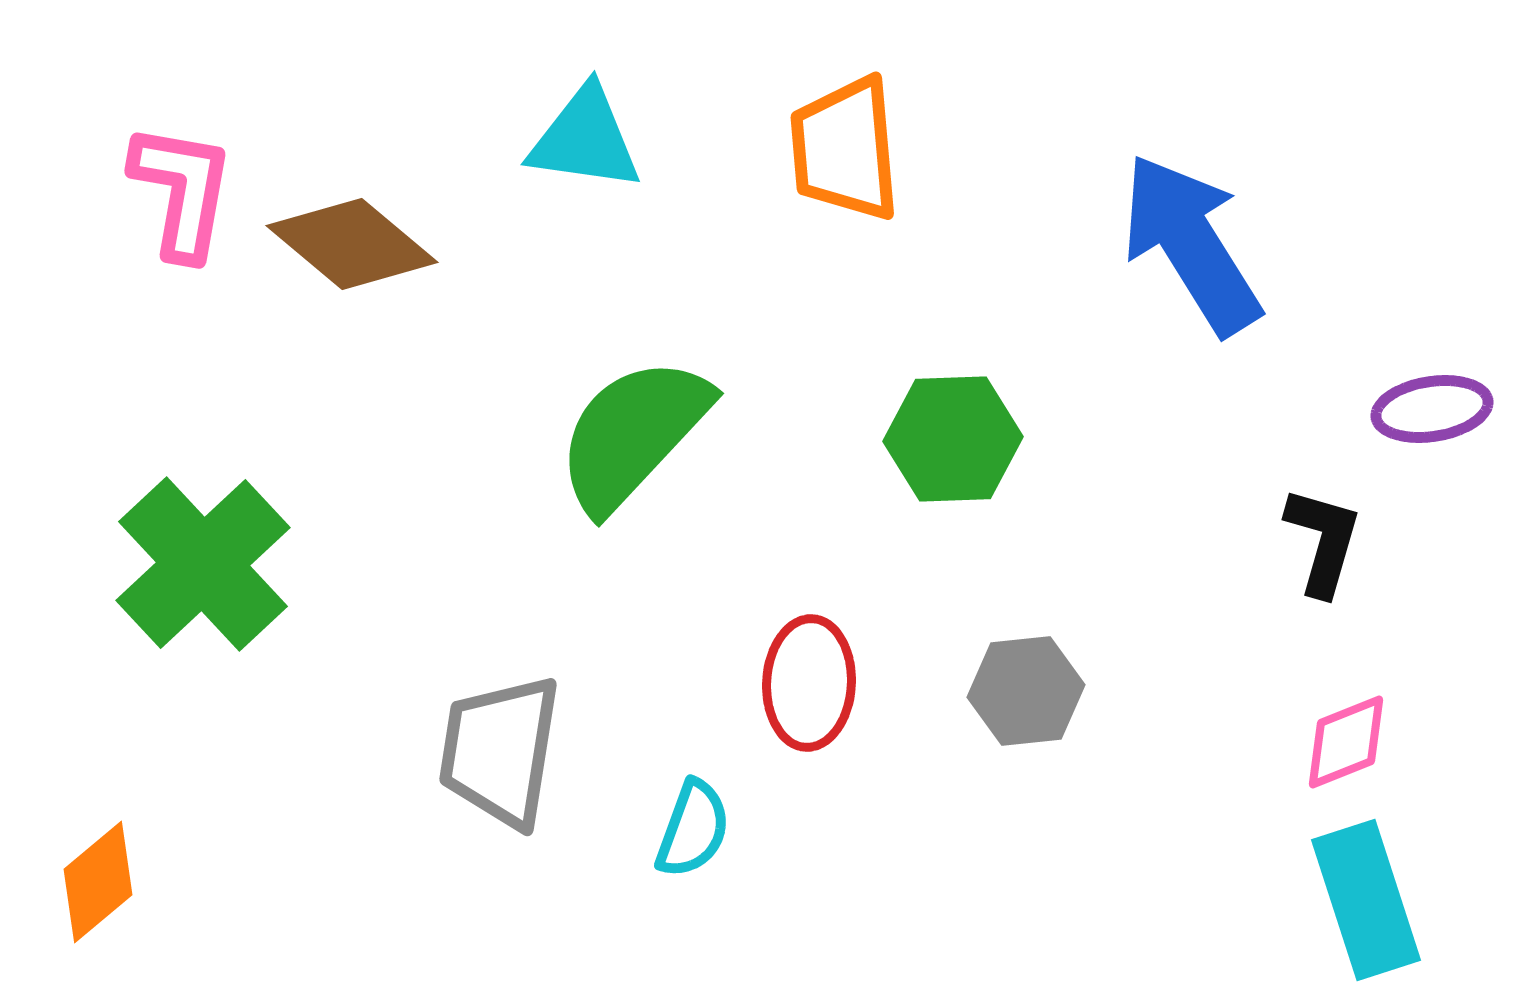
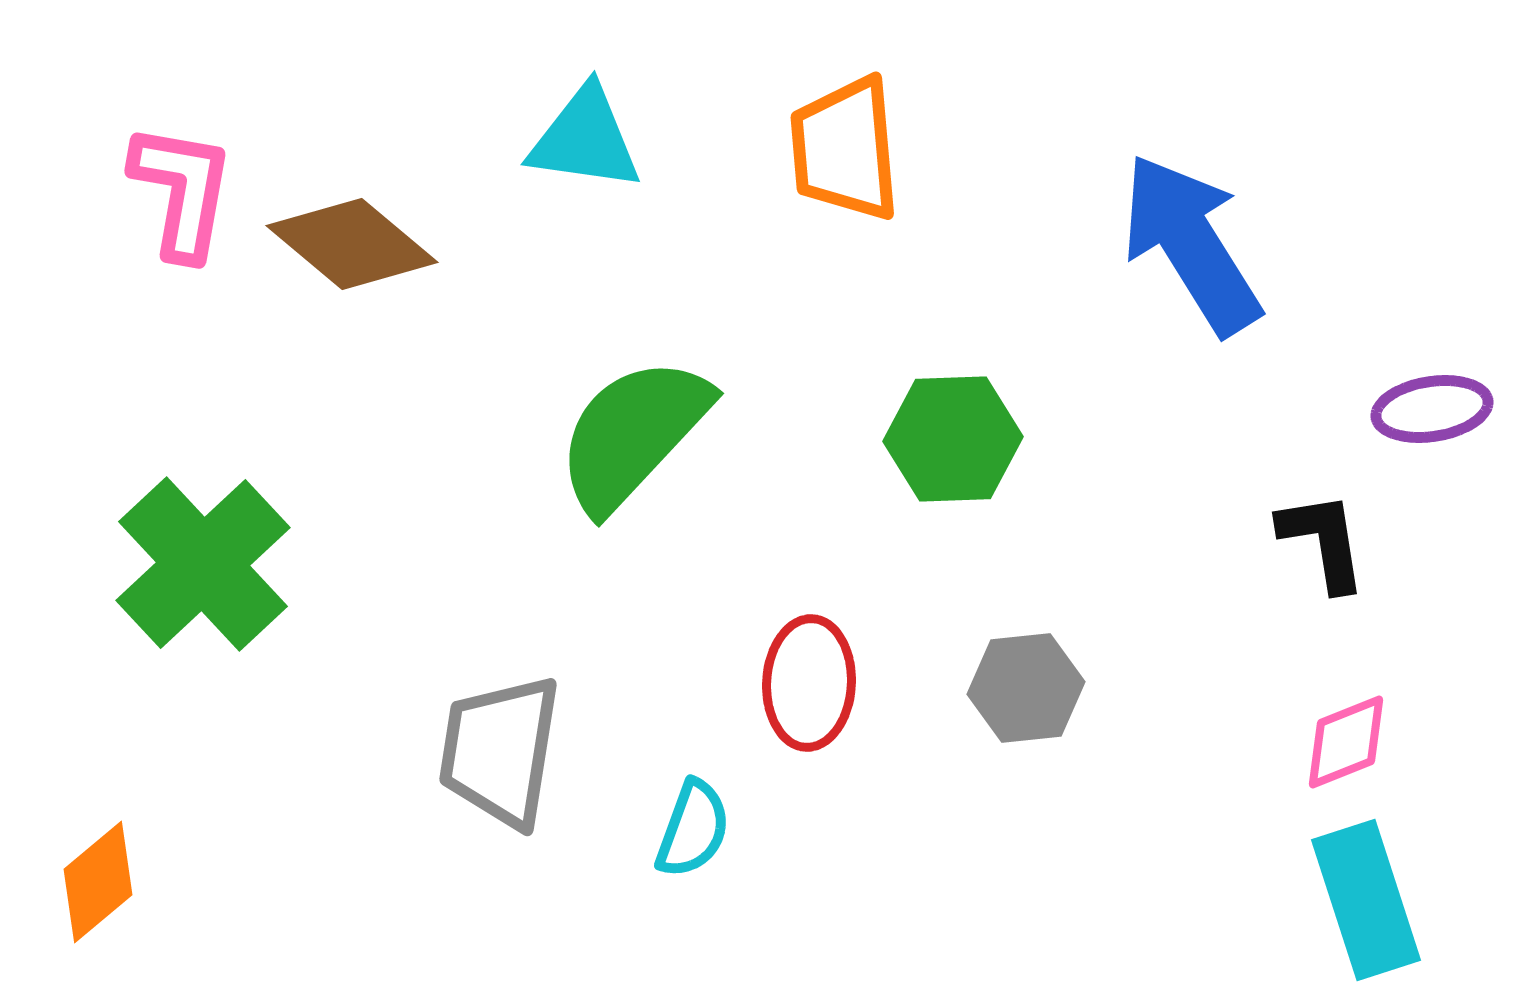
black L-shape: rotated 25 degrees counterclockwise
gray hexagon: moved 3 px up
